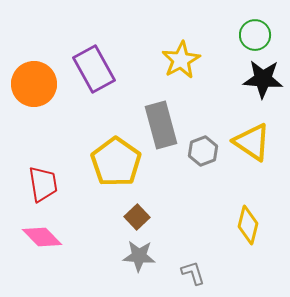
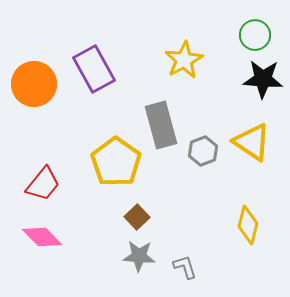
yellow star: moved 3 px right
red trapezoid: rotated 48 degrees clockwise
gray L-shape: moved 8 px left, 6 px up
